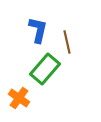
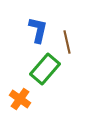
orange cross: moved 1 px right, 1 px down
